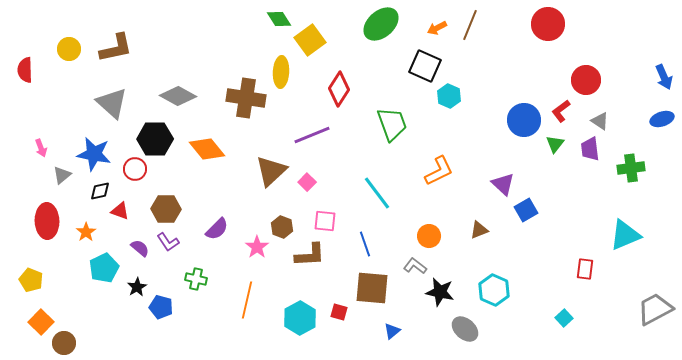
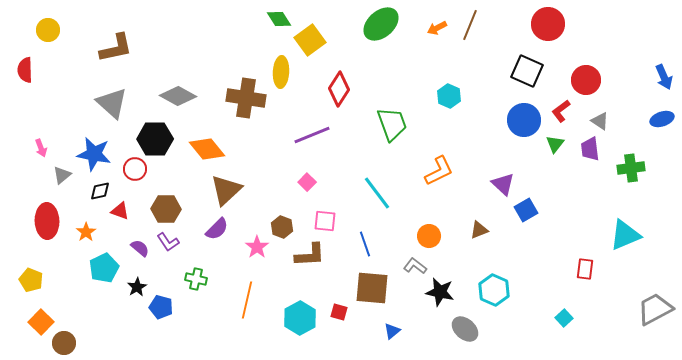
yellow circle at (69, 49): moved 21 px left, 19 px up
black square at (425, 66): moved 102 px right, 5 px down
brown triangle at (271, 171): moved 45 px left, 19 px down
